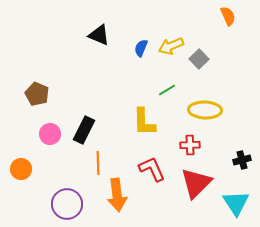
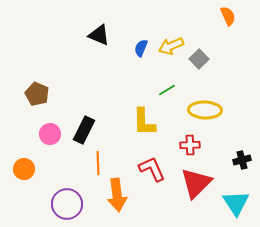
orange circle: moved 3 px right
